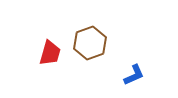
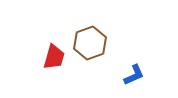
red trapezoid: moved 4 px right, 4 px down
